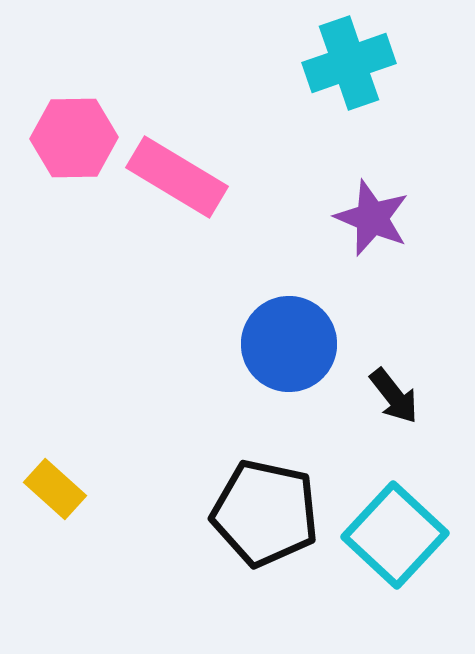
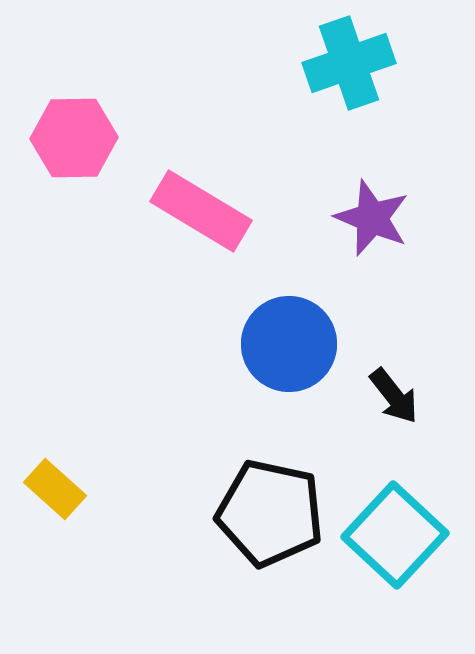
pink rectangle: moved 24 px right, 34 px down
black pentagon: moved 5 px right
